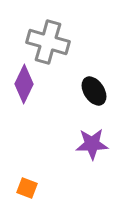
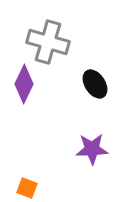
black ellipse: moved 1 px right, 7 px up
purple star: moved 5 px down
